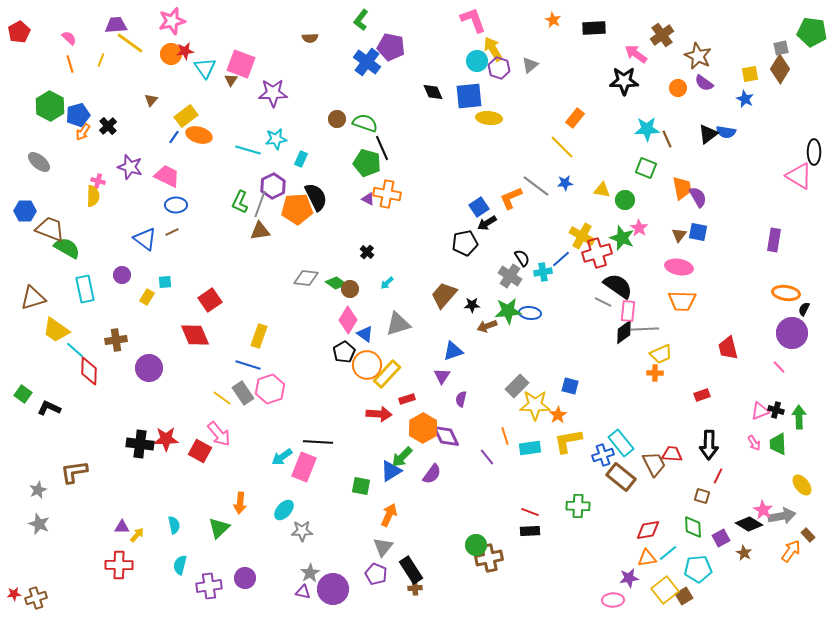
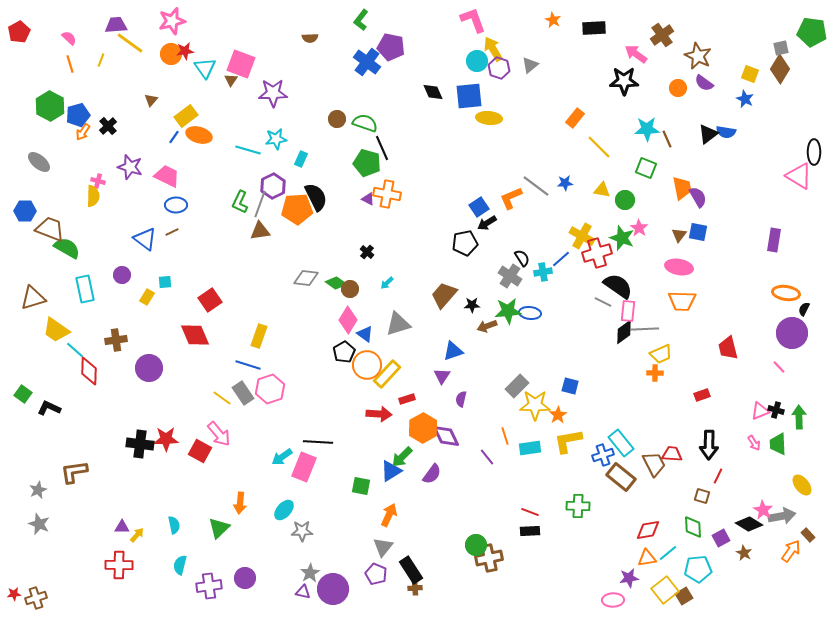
yellow square at (750, 74): rotated 30 degrees clockwise
yellow line at (562, 147): moved 37 px right
